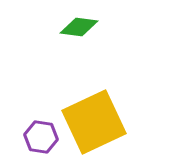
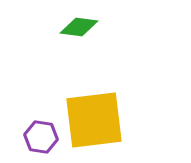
yellow square: moved 2 px up; rotated 18 degrees clockwise
